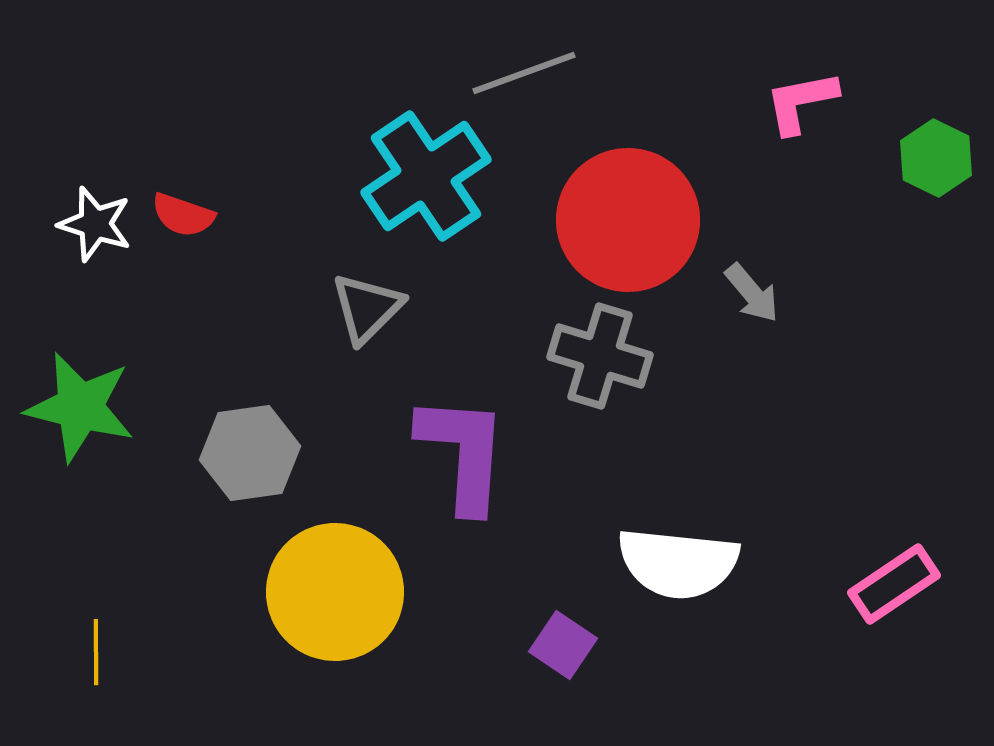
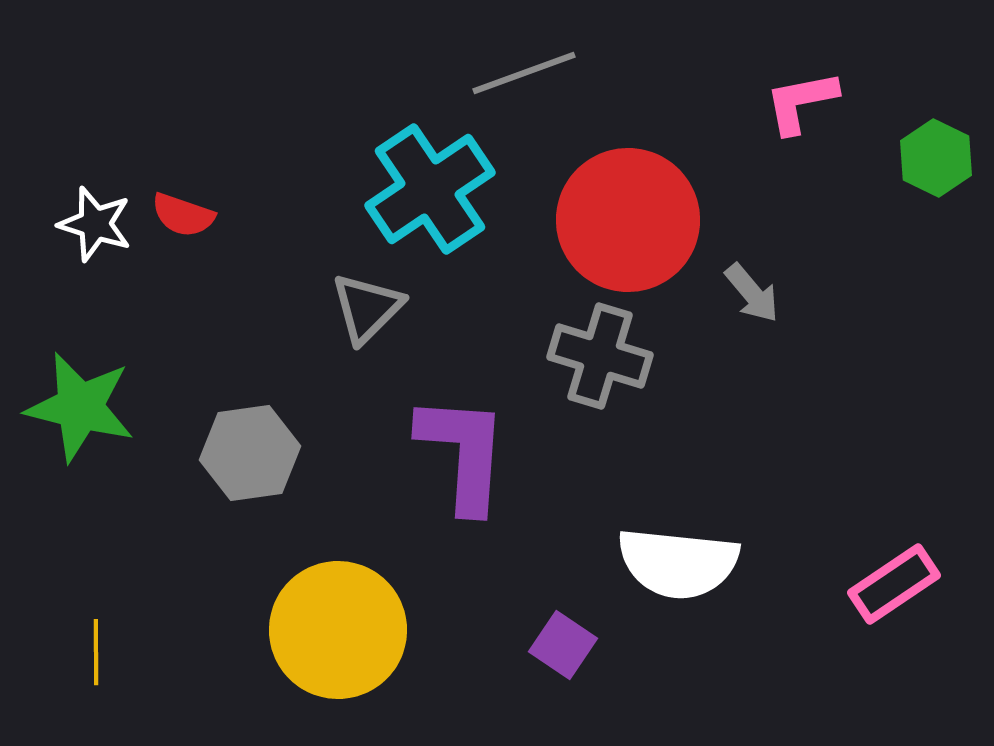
cyan cross: moved 4 px right, 13 px down
yellow circle: moved 3 px right, 38 px down
